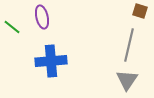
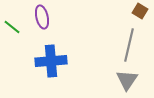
brown square: rotated 14 degrees clockwise
